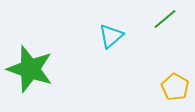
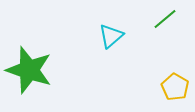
green star: moved 1 px left, 1 px down
